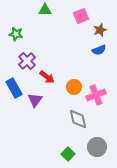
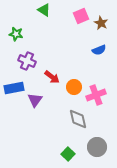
green triangle: moved 1 px left; rotated 32 degrees clockwise
brown star: moved 1 px right, 7 px up; rotated 24 degrees counterclockwise
purple cross: rotated 24 degrees counterclockwise
red arrow: moved 5 px right
blue rectangle: rotated 72 degrees counterclockwise
